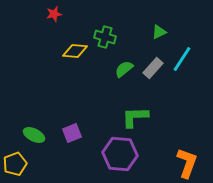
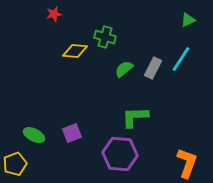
green triangle: moved 29 px right, 12 px up
cyan line: moved 1 px left
gray rectangle: rotated 15 degrees counterclockwise
